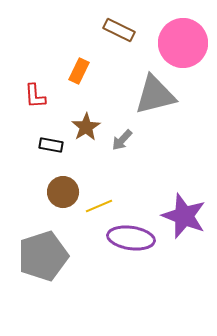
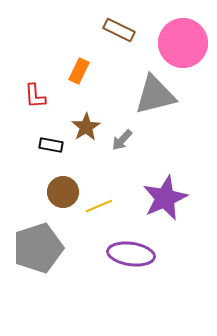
purple star: moved 19 px left, 18 px up; rotated 27 degrees clockwise
purple ellipse: moved 16 px down
gray pentagon: moved 5 px left, 8 px up
